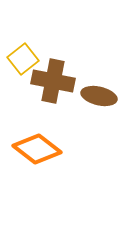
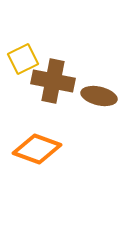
yellow square: rotated 12 degrees clockwise
orange diamond: rotated 18 degrees counterclockwise
